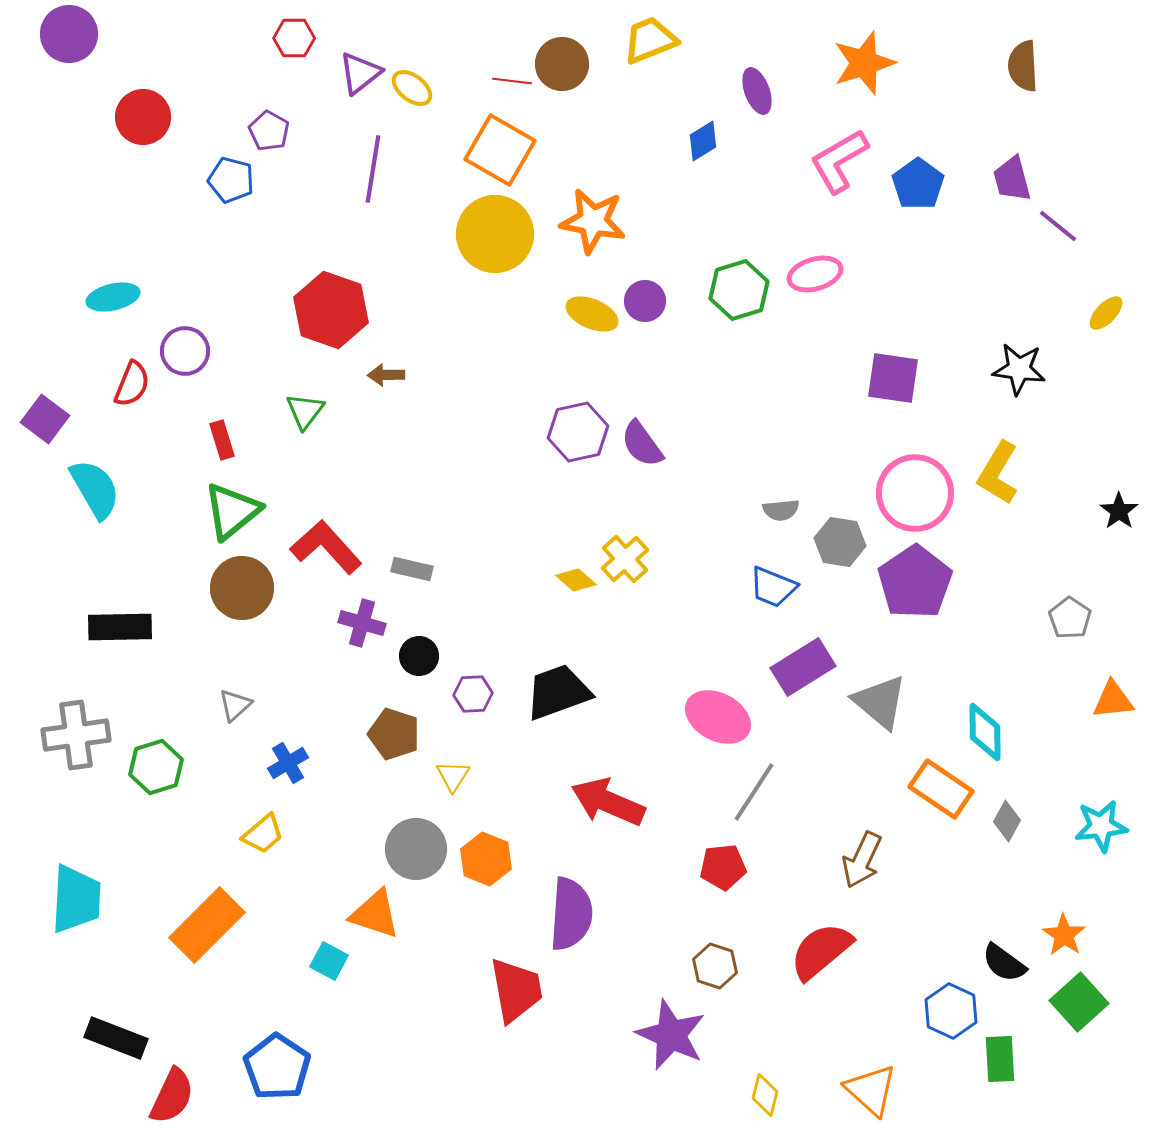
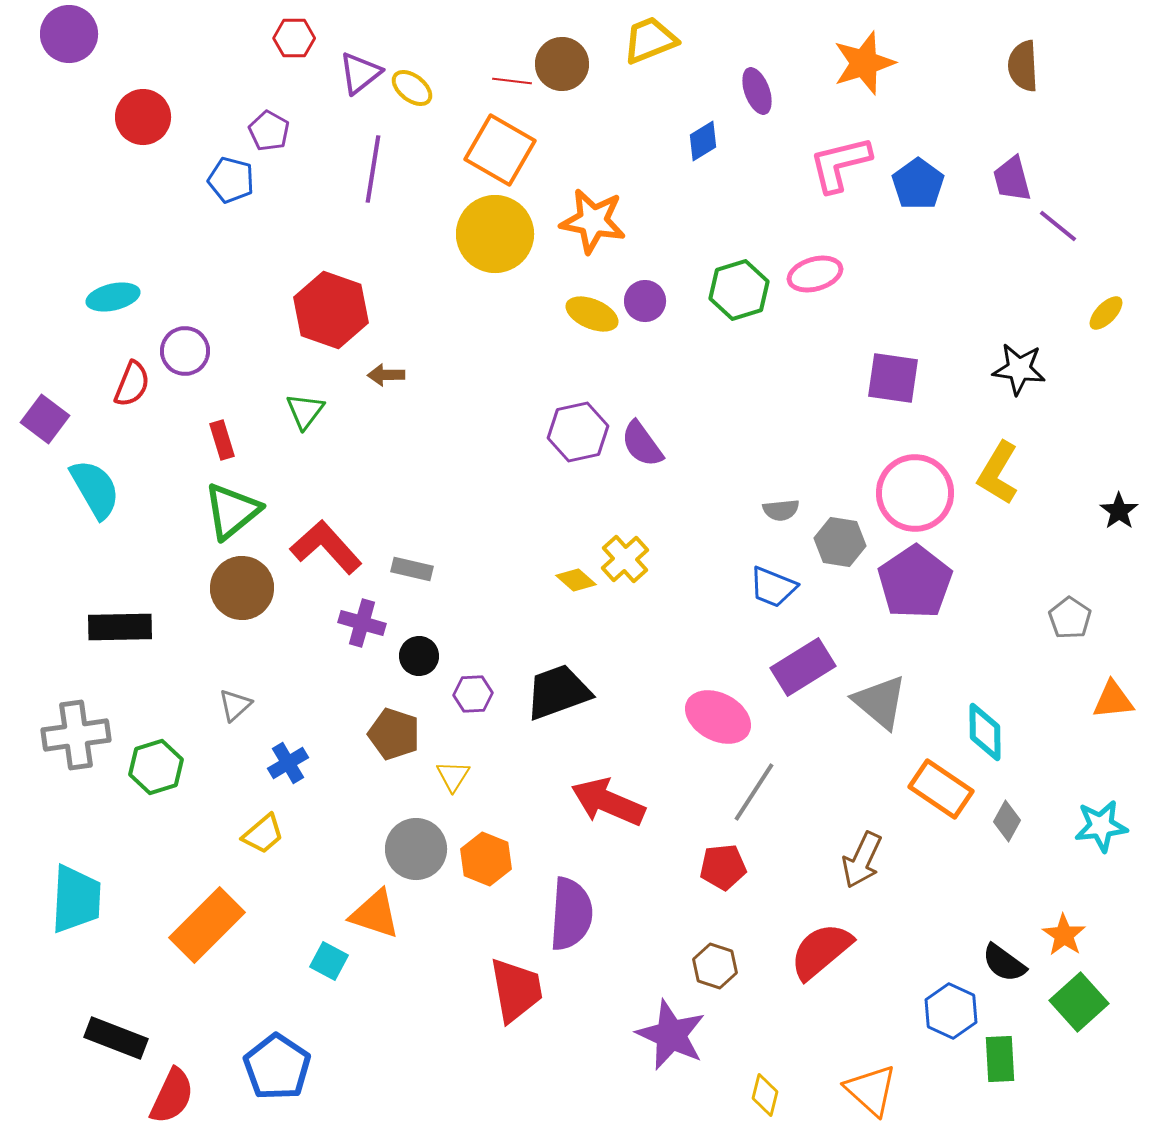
pink L-shape at (839, 161): moved 1 px right, 3 px down; rotated 16 degrees clockwise
